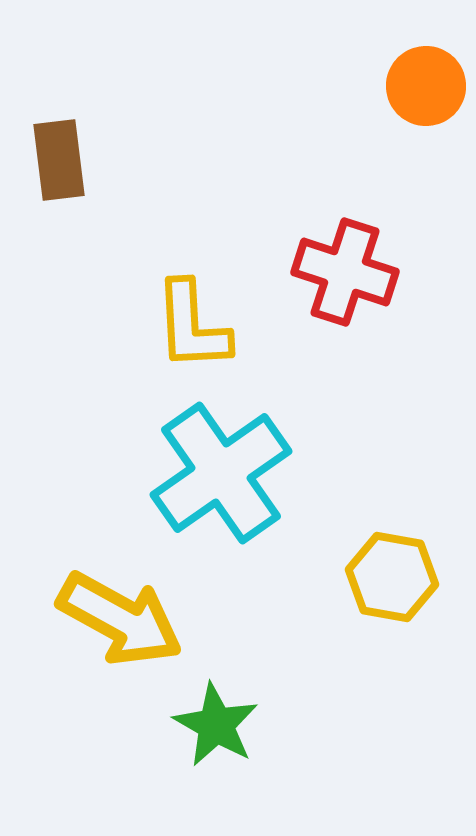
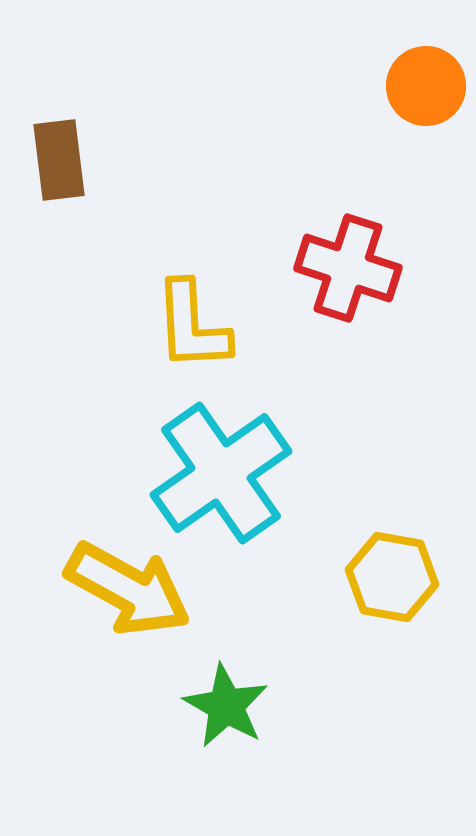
red cross: moved 3 px right, 4 px up
yellow arrow: moved 8 px right, 30 px up
green star: moved 10 px right, 19 px up
